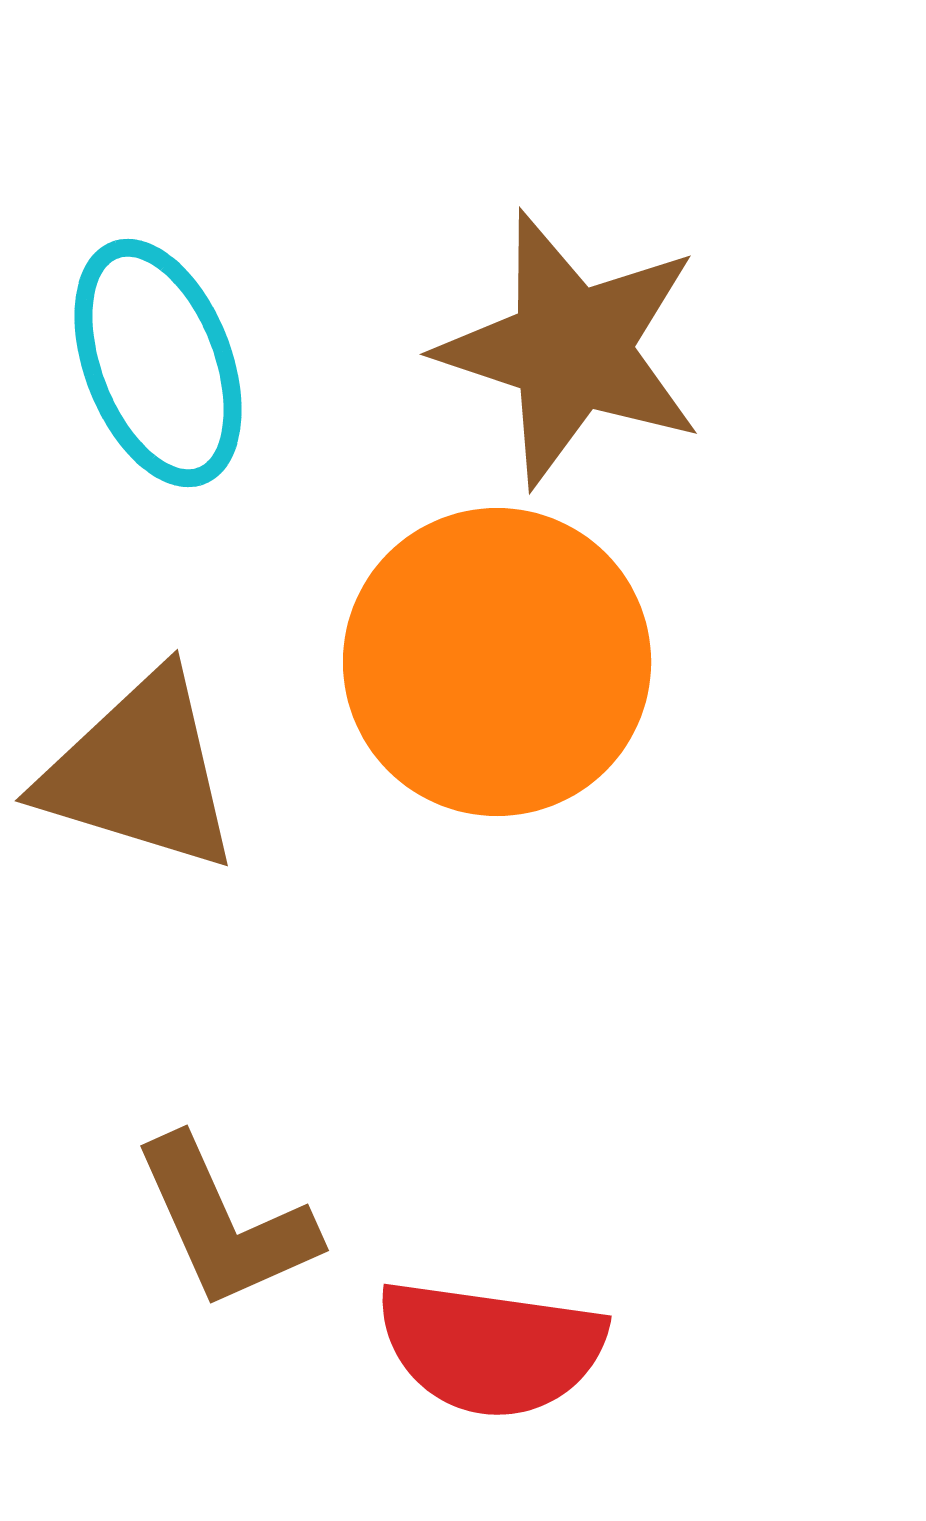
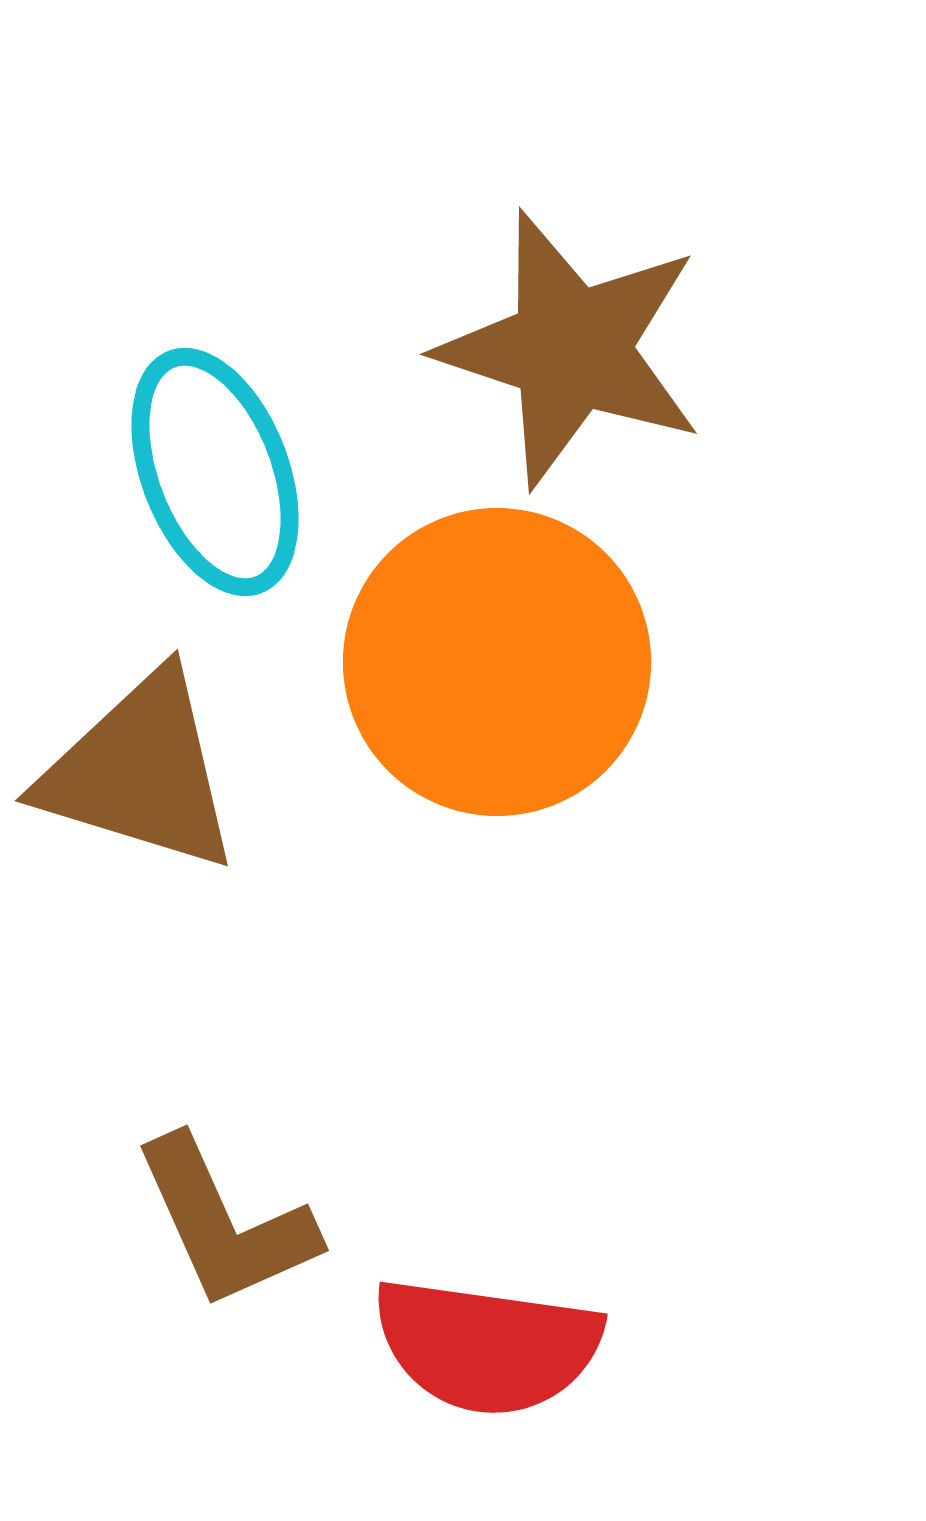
cyan ellipse: moved 57 px right, 109 px down
red semicircle: moved 4 px left, 2 px up
